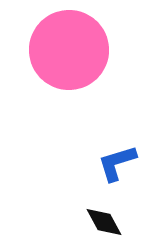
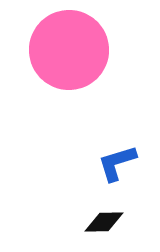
black diamond: rotated 63 degrees counterclockwise
